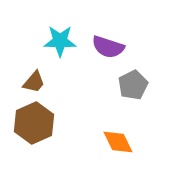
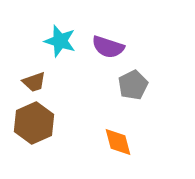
cyan star: rotated 16 degrees clockwise
brown trapezoid: rotated 30 degrees clockwise
orange diamond: rotated 12 degrees clockwise
